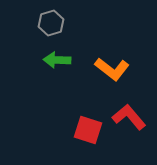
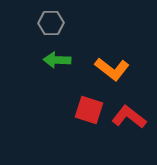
gray hexagon: rotated 15 degrees clockwise
red L-shape: rotated 12 degrees counterclockwise
red square: moved 1 px right, 20 px up
